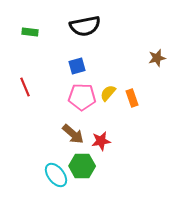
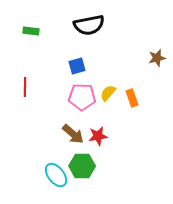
black semicircle: moved 4 px right, 1 px up
green rectangle: moved 1 px right, 1 px up
red line: rotated 24 degrees clockwise
red star: moved 3 px left, 5 px up
